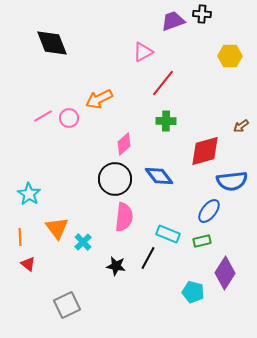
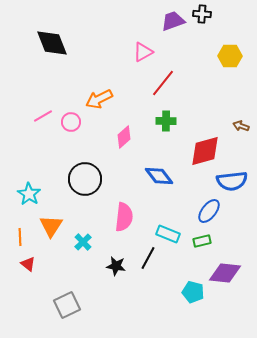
pink circle: moved 2 px right, 4 px down
brown arrow: rotated 56 degrees clockwise
pink diamond: moved 7 px up
black circle: moved 30 px left
orange triangle: moved 6 px left, 2 px up; rotated 10 degrees clockwise
purple diamond: rotated 64 degrees clockwise
